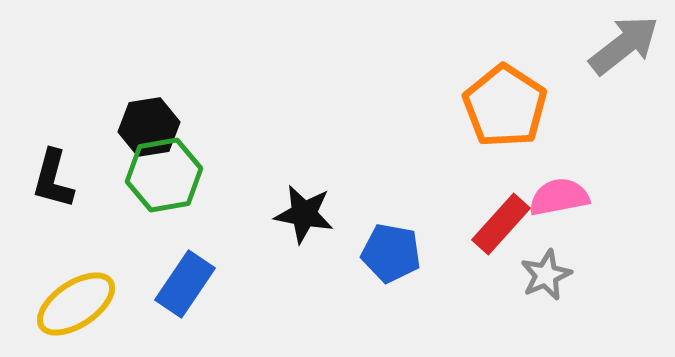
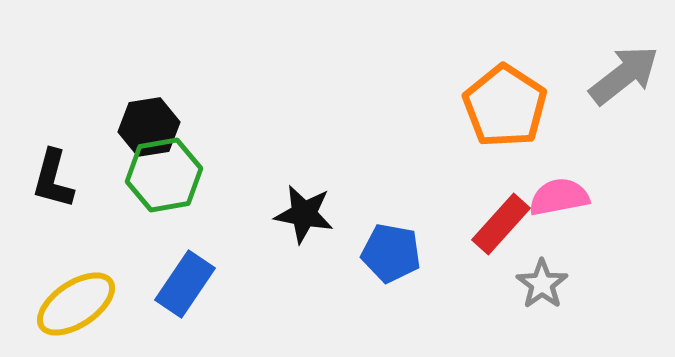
gray arrow: moved 30 px down
gray star: moved 4 px left, 9 px down; rotated 12 degrees counterclockwise
